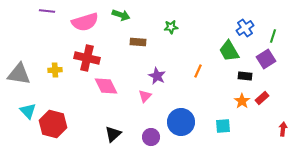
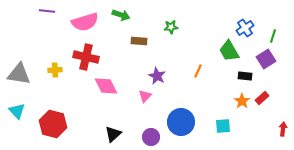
brown rectangle: moved 1 px right, 1 px up
red cross: moved 1 px left, 1 px up
cyan triangle: moved 11 px left
